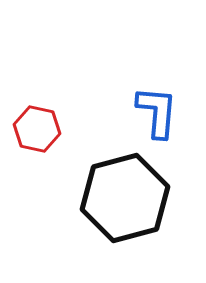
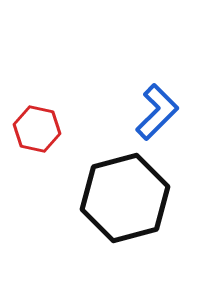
blue L-shape: rotated 40 degrees clockwise
